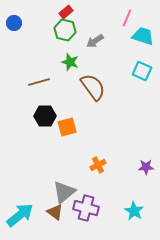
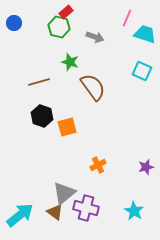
green hexagon: moved 6 px left, 3 px up
cyan trapezoid: moved 2 px right, 2 px up
gray arrow: moved 4 px up; rotated 126 degrees counterclockwise
black hexagon: moved 3 px left; rotated 20 degrees clockwise
purple star: rotated 14 degrees counterclockwise
gray triangle: moved 1 px down
